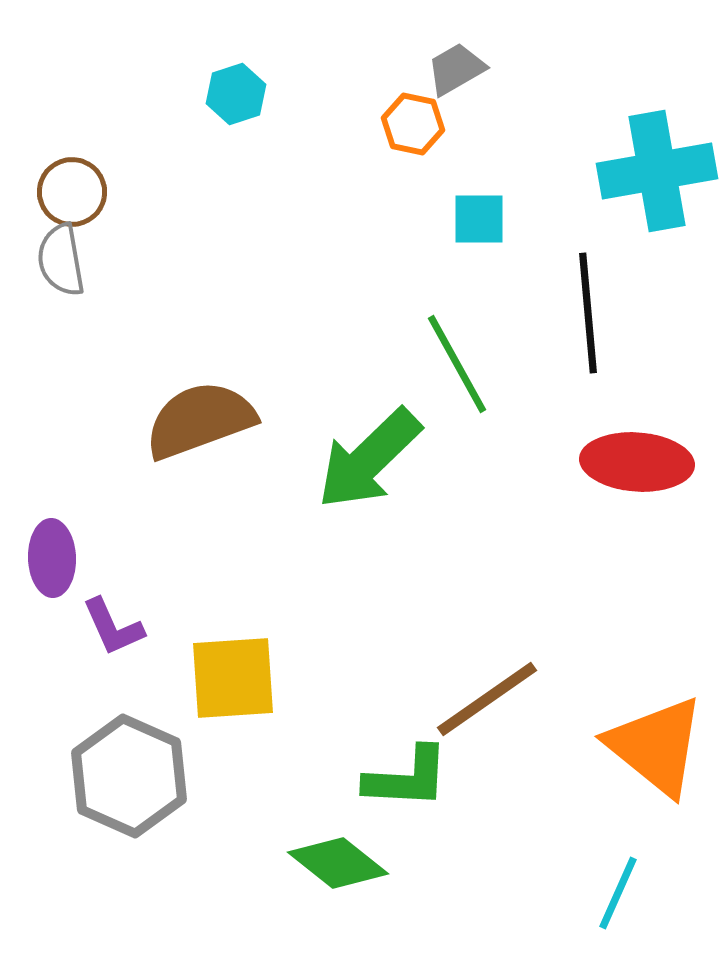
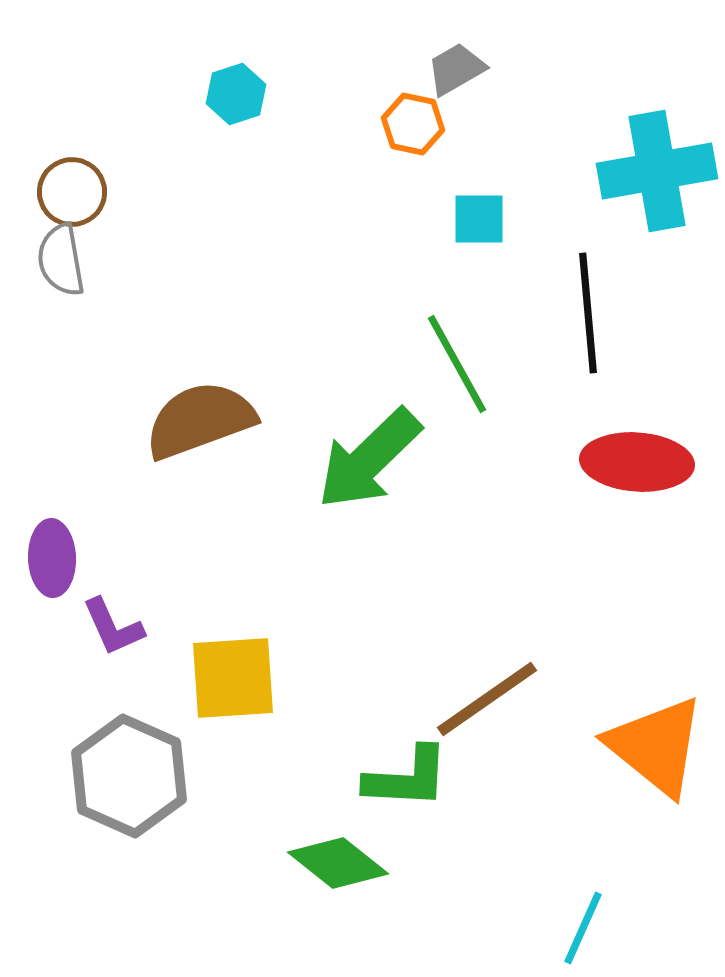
cyan line: moved 35 px left, 35 px down
